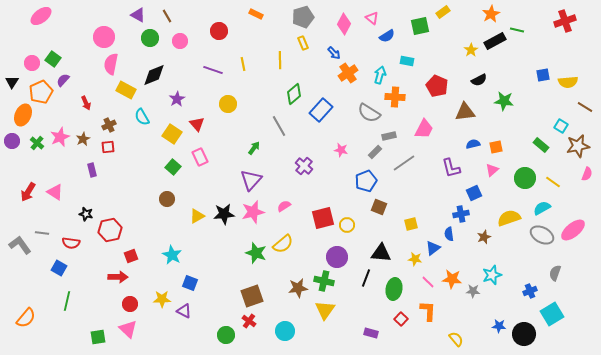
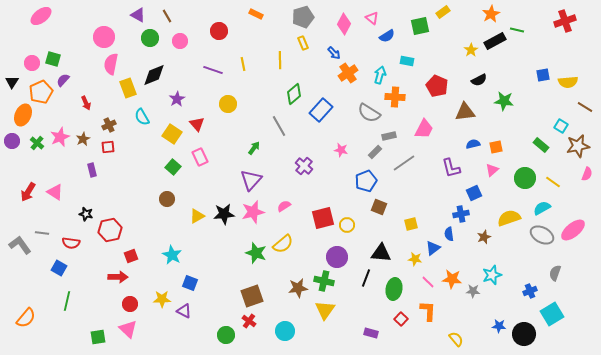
green square at (53, 59): rotated 21 degrees counterclockwise
yellow rectangle at (126, 90): moved 2 px right, 2 px up; rotated 42 degrees clockwise
